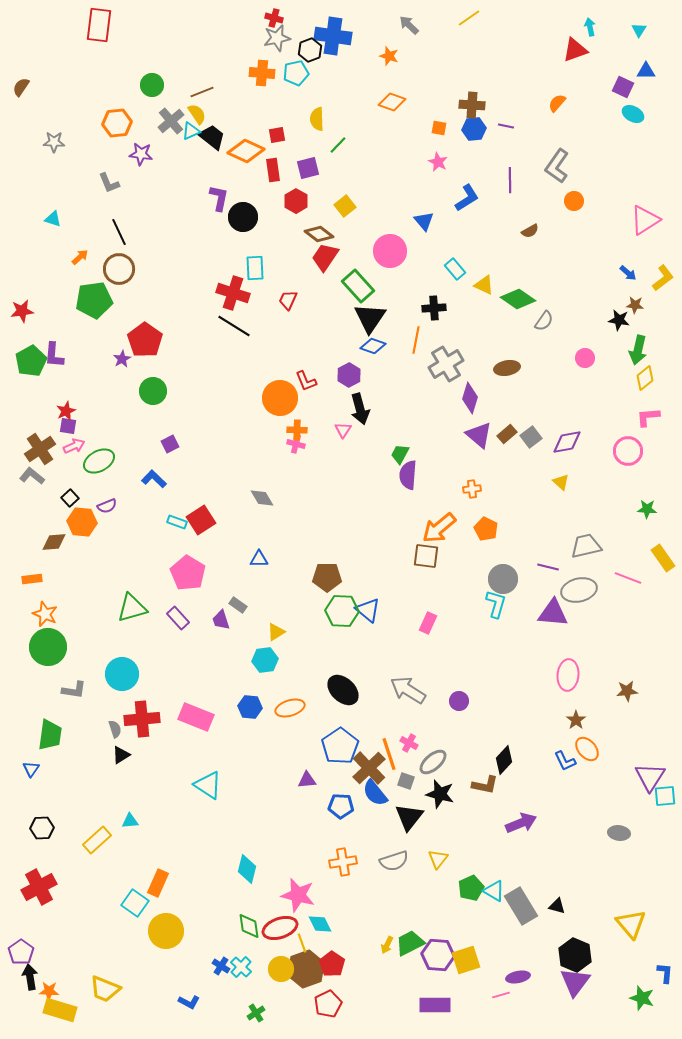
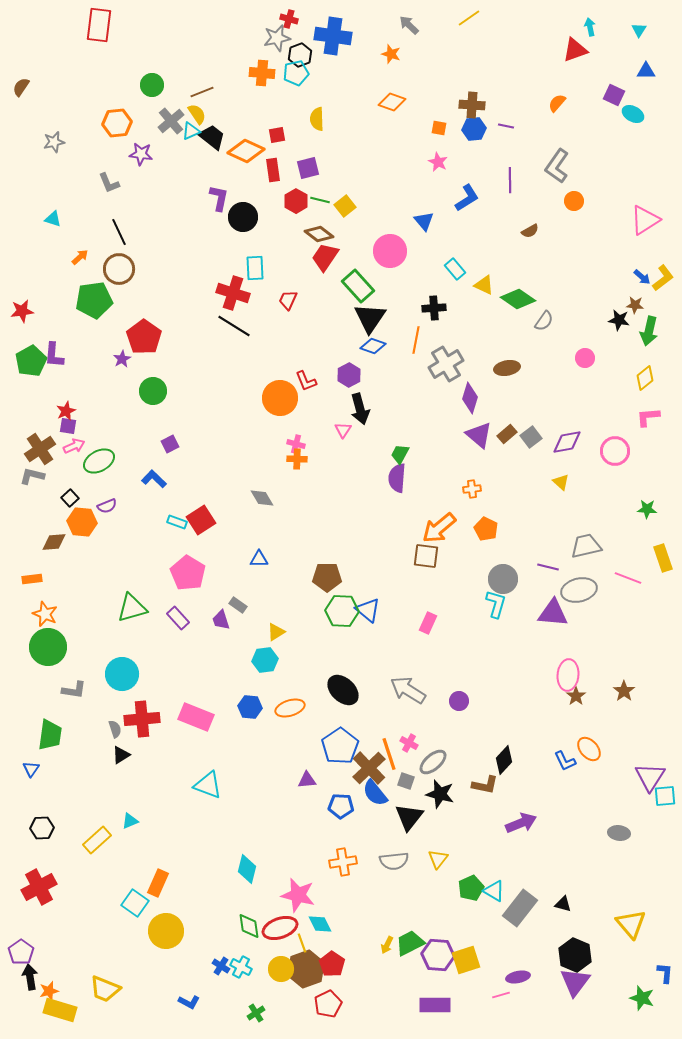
red cross at (274, 18): moved 15 px right, 1 px down
black hexagon at (310, 50): moved 10 px left, 5 px down
orange star at (389, 56): moved 2 px right, 2 px up
purple square at (623, 87): moved 9 px left, 8 px down
gray star at (54, 142): rotated 15 degrees counterclockwise
green line at (338, 145): moved 18 px left, 55 px down; rotated 60 degrees clockwise
blue arrow at (628, 273): moved 14 px right, 4 px down
red pentagon at (145, 340): moved 1 px left, 3 px up
green arrow at (638, 350): moved 11 px right, 19 px up
orange cross at (297, 430): moved 29 px down
pink circle at (628, 451): moved 13 px left
purple semicircle at (408, 475): moved 11 px left, 3 px down
gray L-shape at (32, 476): rotated 25 degrees counterclockwise
yellow rectangle at (663, 558): rotated 16 degrees clockwise
brown star at (627, 691): moved 3 px left; rotated 30 degrees counterclockwise
brown star at (576, 720): moved 24 px up
orange ellipse at (587, 749): moved 2 px right
cyan triangle at (208, 785): rotated 12 degrees counterclockwise
cyan triangle at (130, 821): rotated 18 degrees counterclockwise
gray semicircle at (394, 861): rotated 12 degrees clockwise
gray rectangle at (521, 906): moved 1 px left, 2 px down; rotated 69 degrees clockwise
black triangle at (557, 906): moved 6 px right, 2 px up
cyan cross at (241, 967): rotated 15 degrees counterclockwise
orange star at (49, 991): rotated 18 degrees counterclockwise
